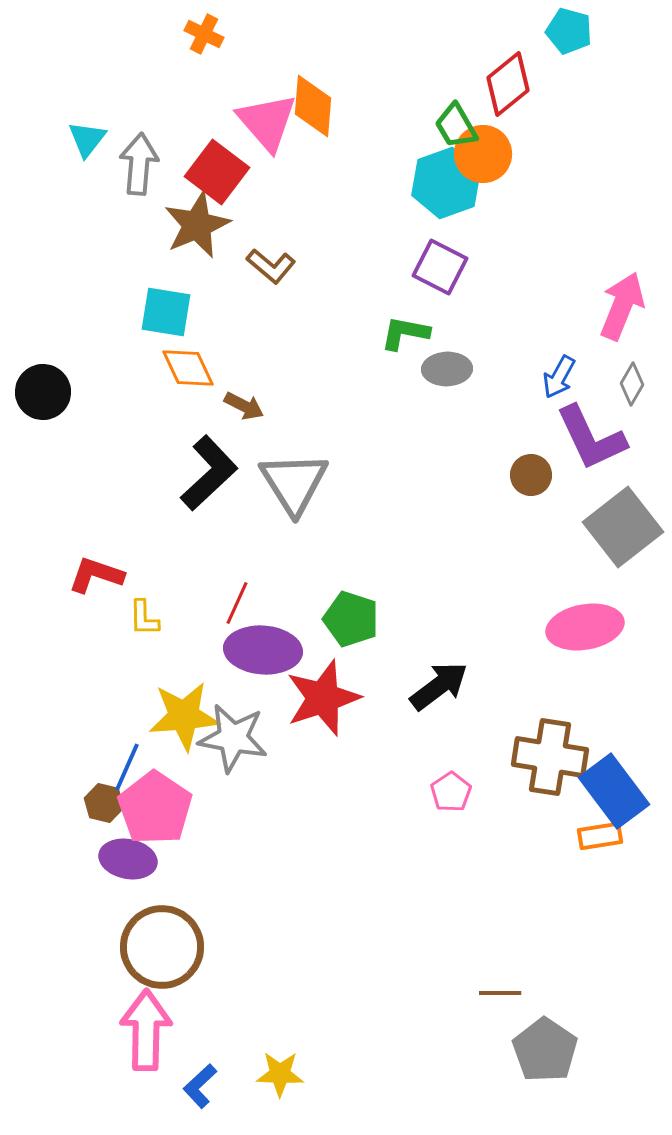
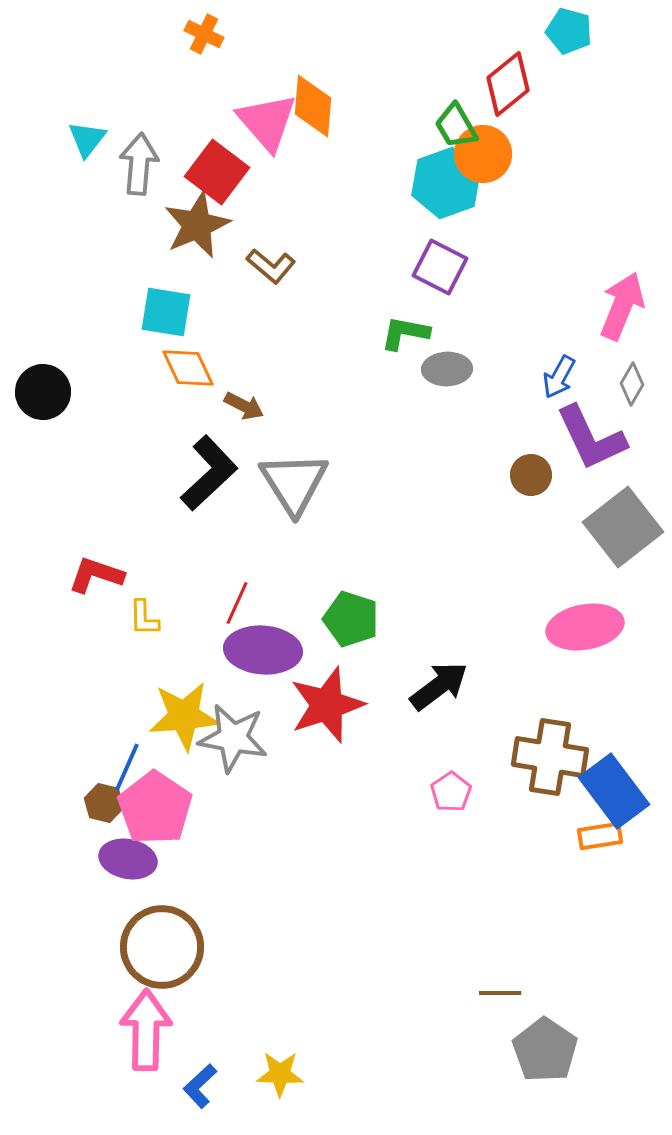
red star at (323, 698): moved 4 px right, 7 px down
